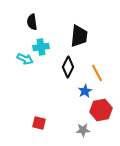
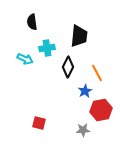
cyan cross: moved 6 px right, 1 px down
